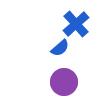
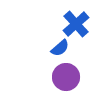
purple circle: moved 2 px right, 5 px up
